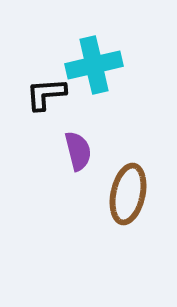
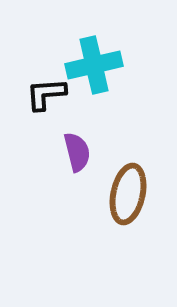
purple semicircle: moved 1 px left, 1 px down
